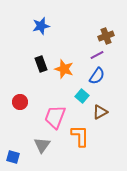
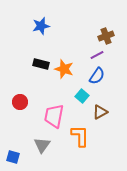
black rectangle: rotated 56 degrees counterclockwise
pink trapezoid: moved 1 px left, 1 px up; rotated 10 degrees counterclockwise
